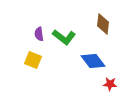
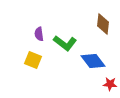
green L-shape: moved 1 px right, 6 px down
